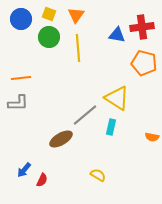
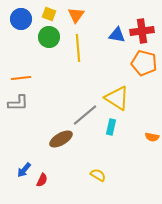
red cross: moved 4 px down
